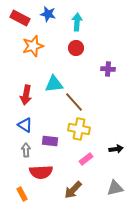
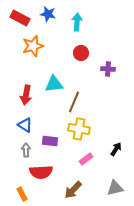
red circle: moved 5 px right, 5 px down
brown line: rotated 65 degrees clockwise
black arrow: rotated 48 degrees counterclockwise
